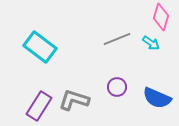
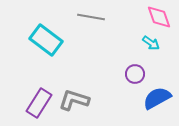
pink diamond: moved 2 px left; rotated 36 degrees counterclockwise
gray line: moved 26 px left, 22 px up; rotated 32 degrees clockwise
cyan rectangle: moved 6 px right, 7 px up
purple circle: moved 18 px right, 13 px up
blue semicircle: rotated 128 degrees clockwise
purple rectangle: moved 3 px up
